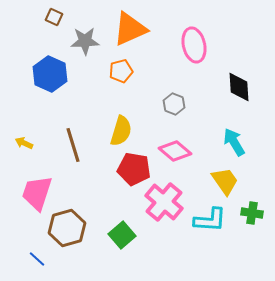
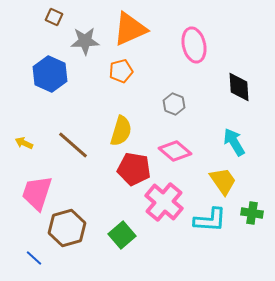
brown line: rotated 32 degrees counterclockwise
yellow trapezoid: moved 2 px left
blue line: moved 3 px left, 1 px up
